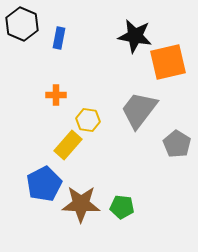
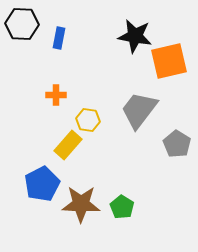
black hexagon: rotated 20 degrees counterclockwise
orange square: moved 1 px right, 1 px up
blue pentagon: moved 2 px left
green pentagon: rotated 25 degrees clockwise
